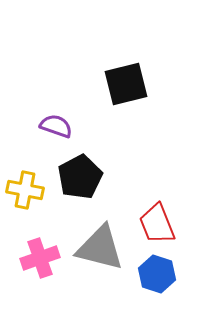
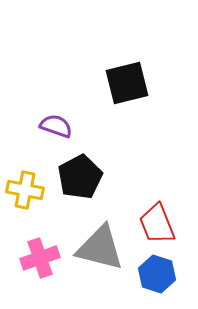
black square: moved 1 px right, 1 px up
